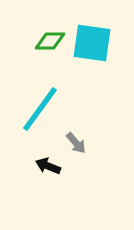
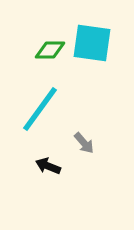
green diamond: moved 9 px down
gray arrow: moved 8 px right
